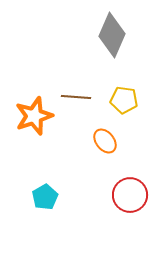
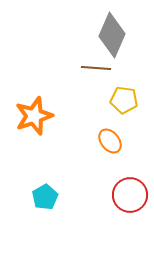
brown line: moved 20 px right, 29 px up
orange ellipse: moved 5 px right
